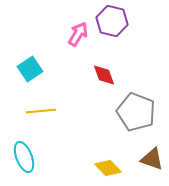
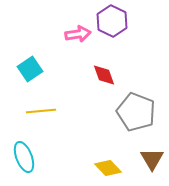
purple hexagon: rotated 12 degrees clockwise
pink arrow: rotated 50 degrees clockwise
brown triangle: rotated 40 degrees clockwise
